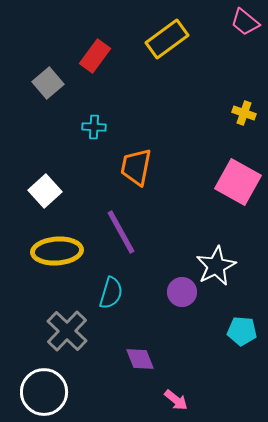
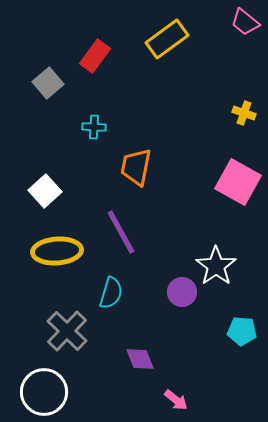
white star: rotated 9 degrees counterclockwise
